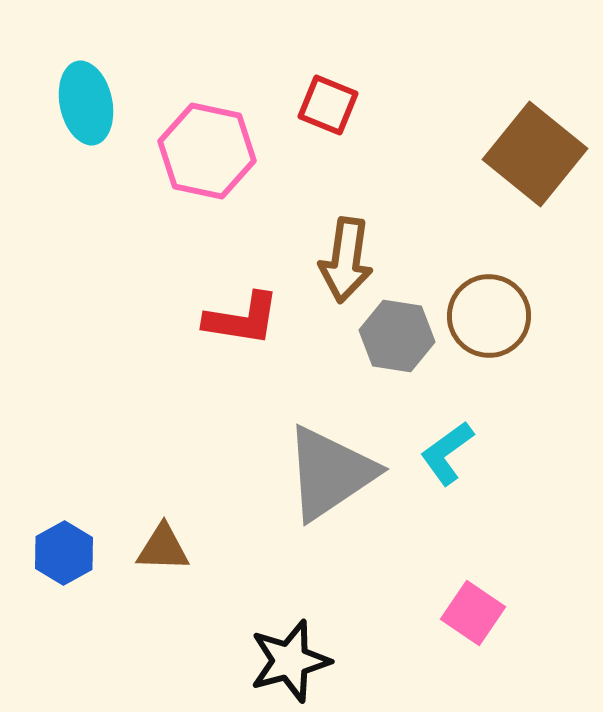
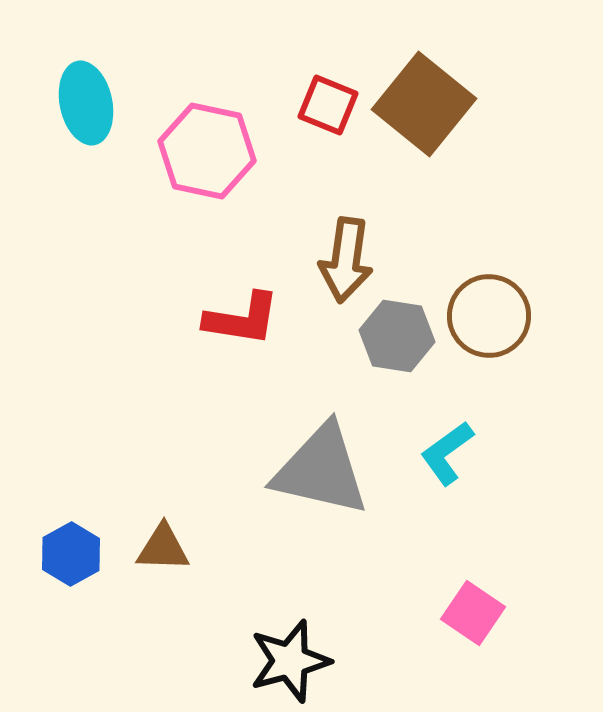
brown square: moved 111 px left, 50 px up
gray triangle: moved 9 px left, 3 px up; rotated 47 degrees clockwise
blue hexagon: moved 7 px right, 1 px down
